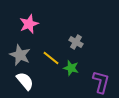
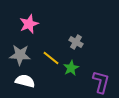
gray star: rotated 20 degrees counterclockwise
green star: rotated 28 degrees clockwise
white semicircle: rotated 36 degrees counterclockwise
